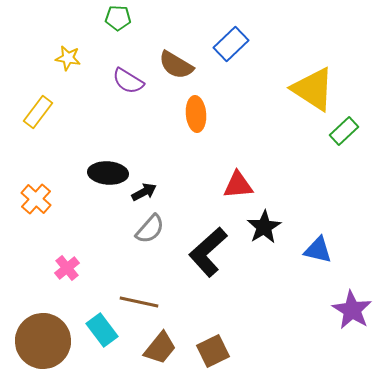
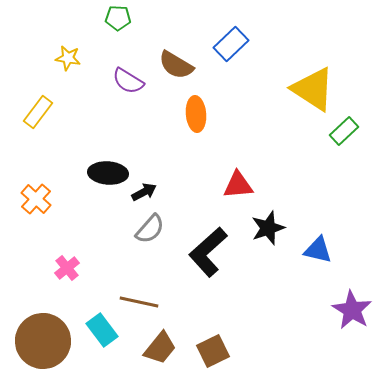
black star: moved 4 px right, 1 px down; rotated 12 degrees clockwise
